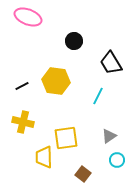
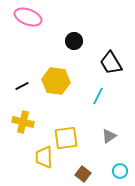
cyan circle: moved 3 px right, 11 px down
